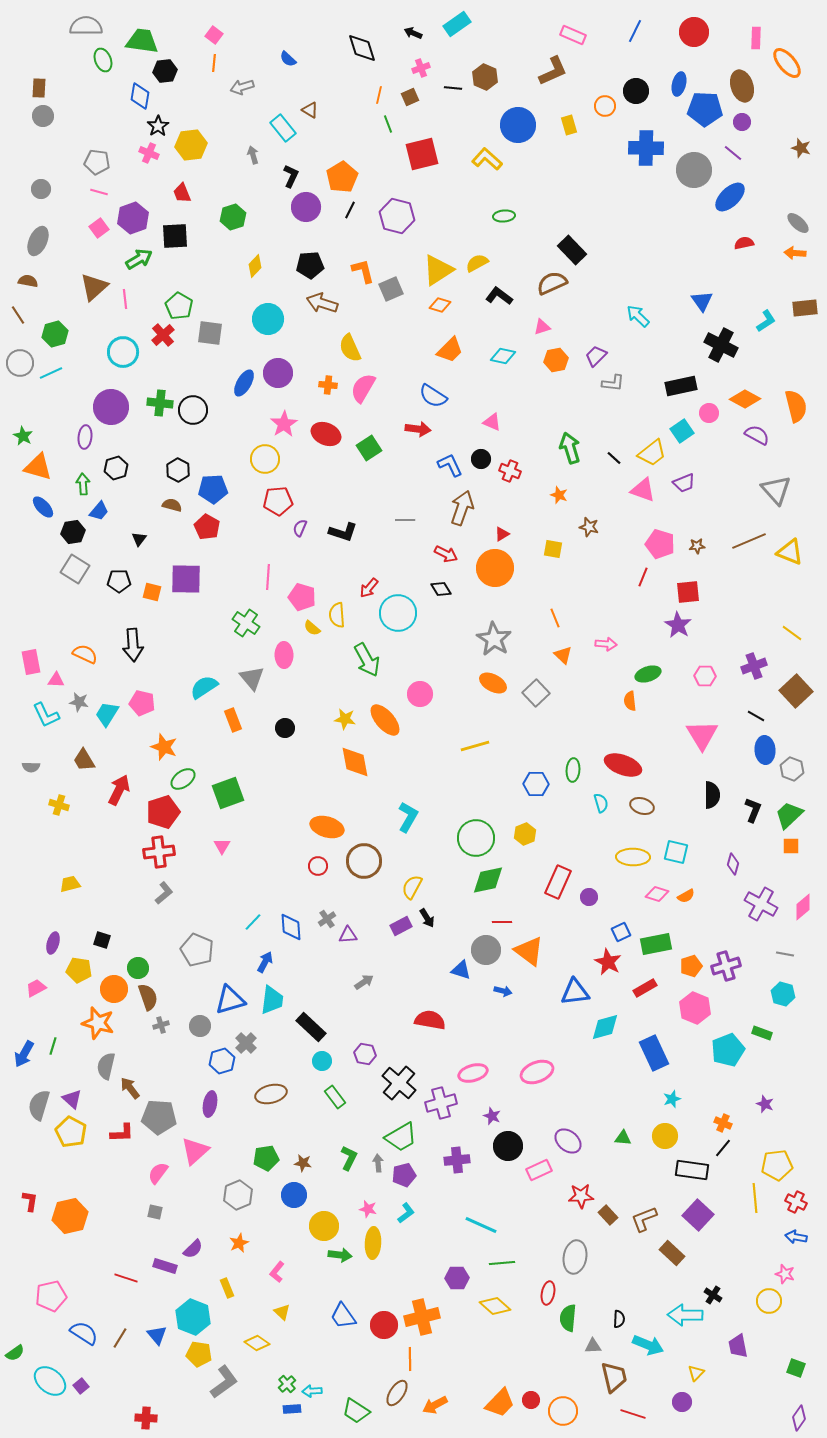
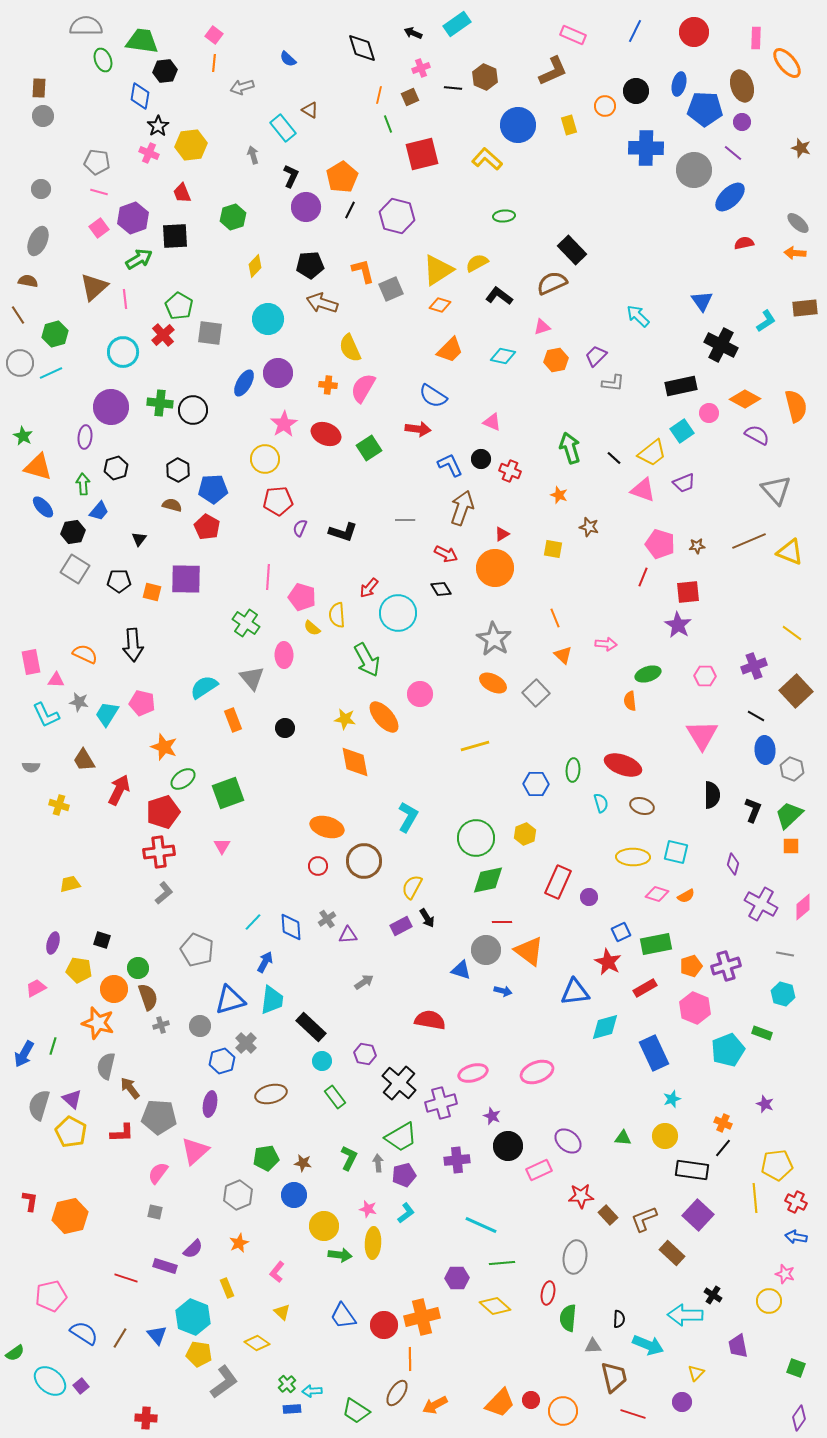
orange ellipse at (385, 720): moved 1 px left, 3 px up
